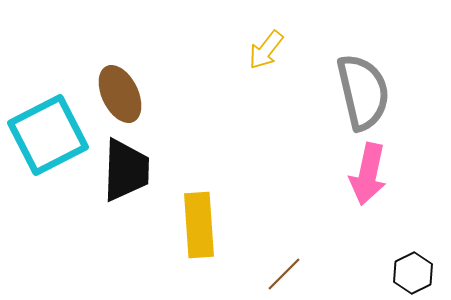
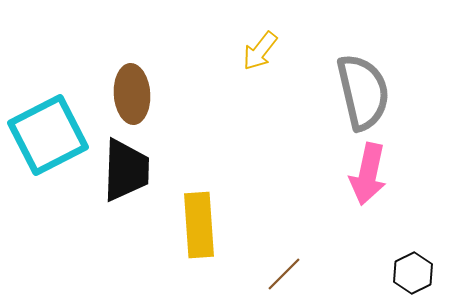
yellow arrow: moved 6 px left, 1 px down
brown ellipse: moved 12 px right; rotated 22 degrees clockwise
